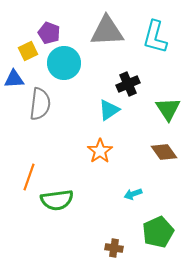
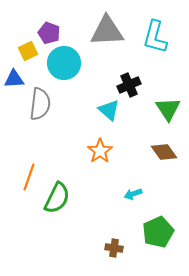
black cross: moved 1 px right, 1 px down
cyan triangle: rotated 45 degrees counterclockwise
green semicircle: moved 2 px up; rotated 56 degrees counterclockwise
